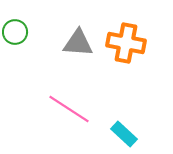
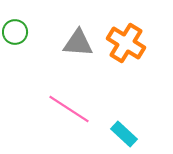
orange cross: rotated 21 degrees clockwise
